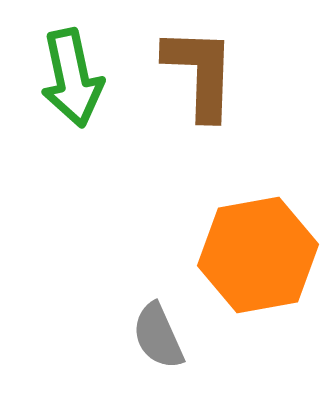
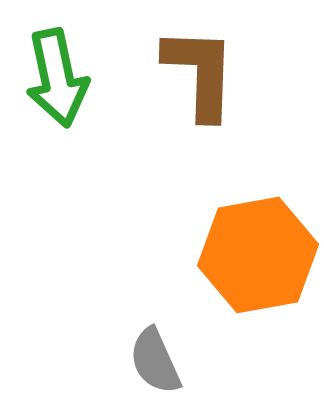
green arrow: moved 15 px left
gray semicircle: moved 3 px left, 25 px down
